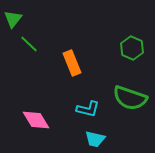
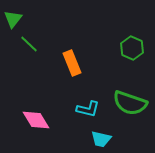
green semicircle: moved 5 px down
cyan trapezoid: moved 6 px right
